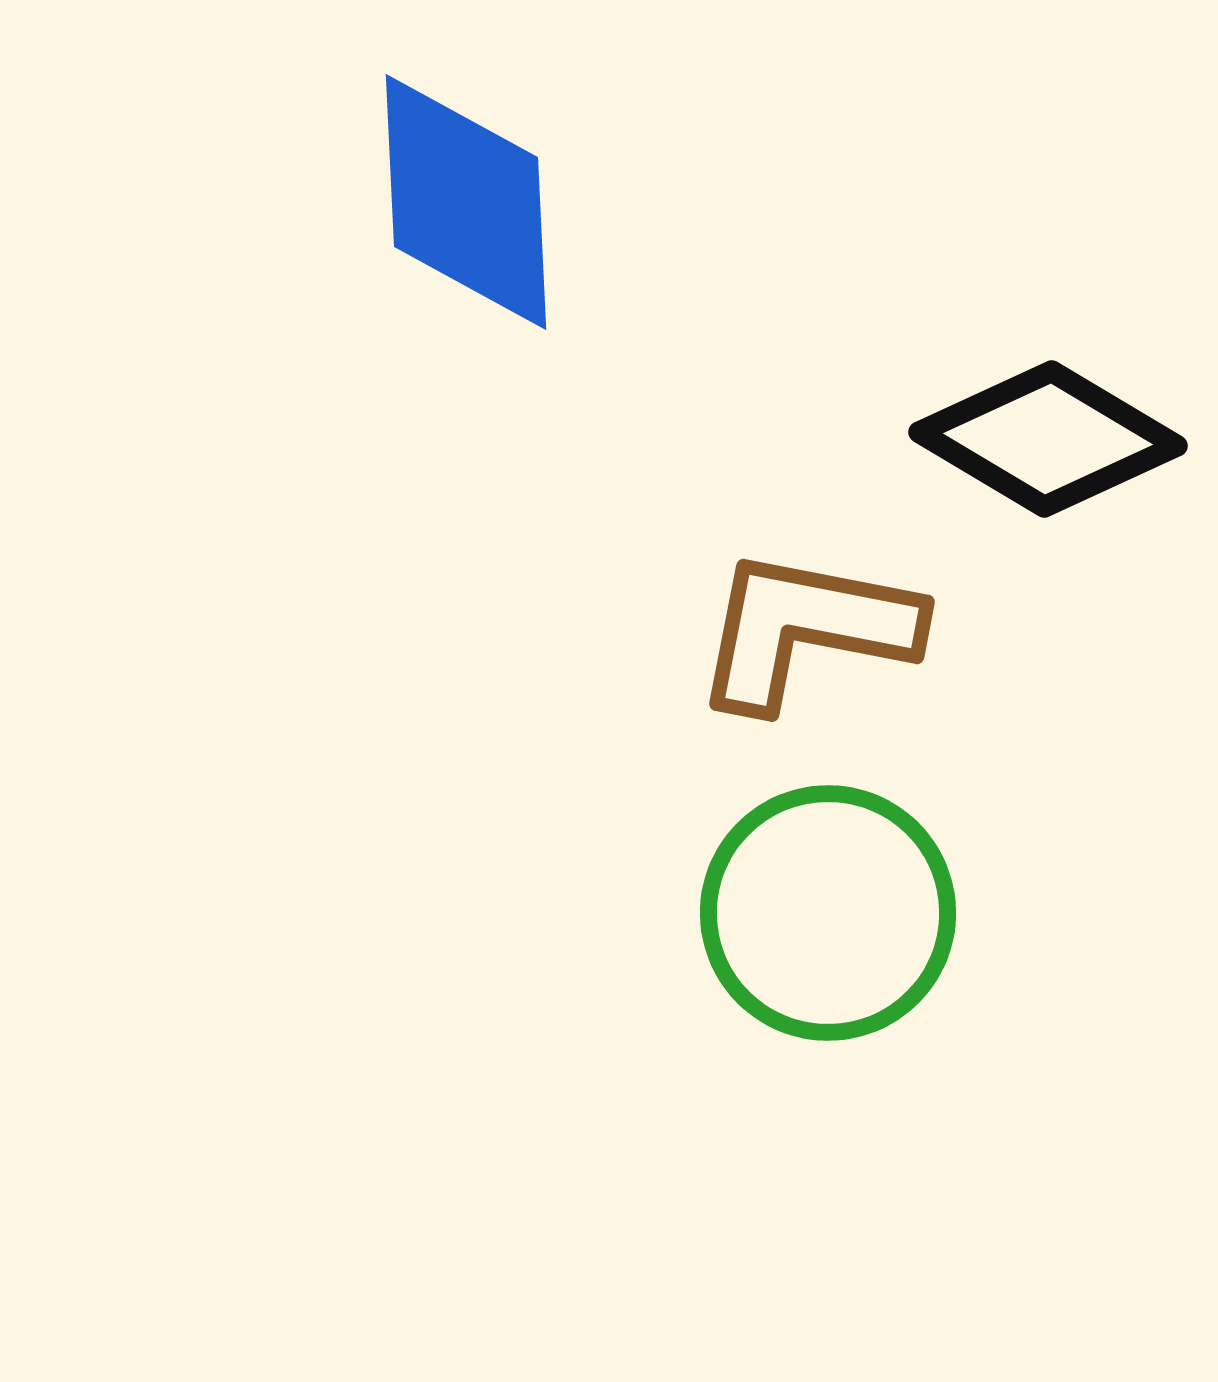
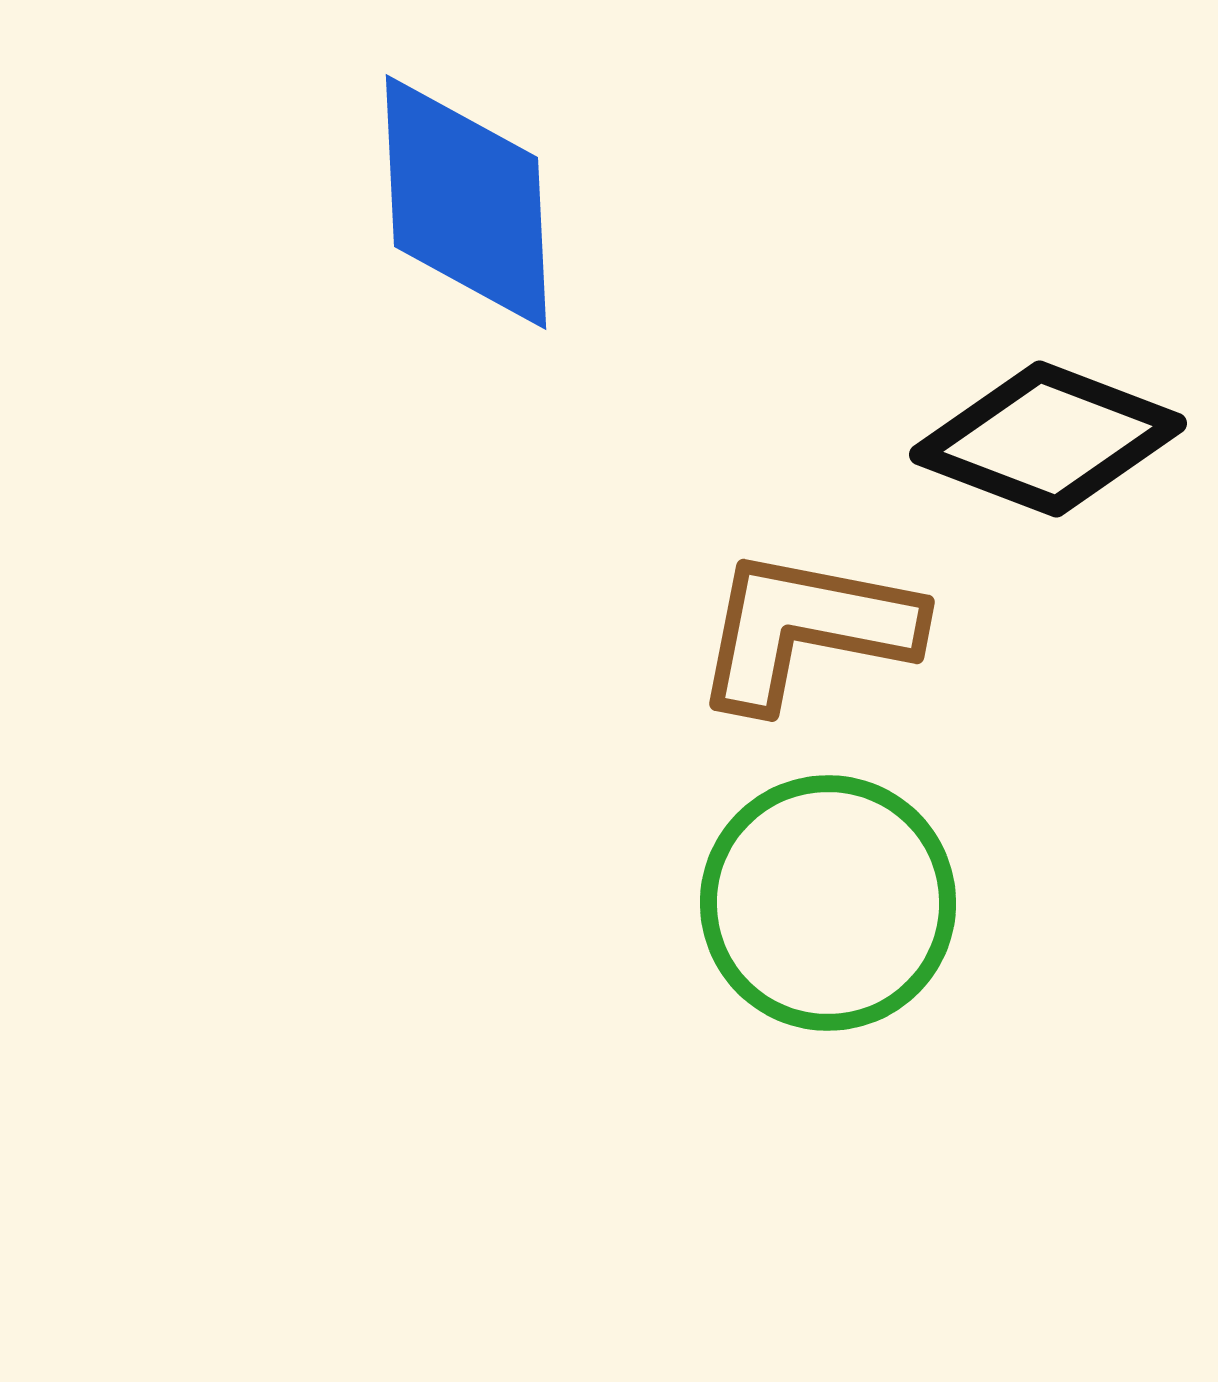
black diamond: rotated 10 degrees counterclockwise
green circle: moved 10 px up
